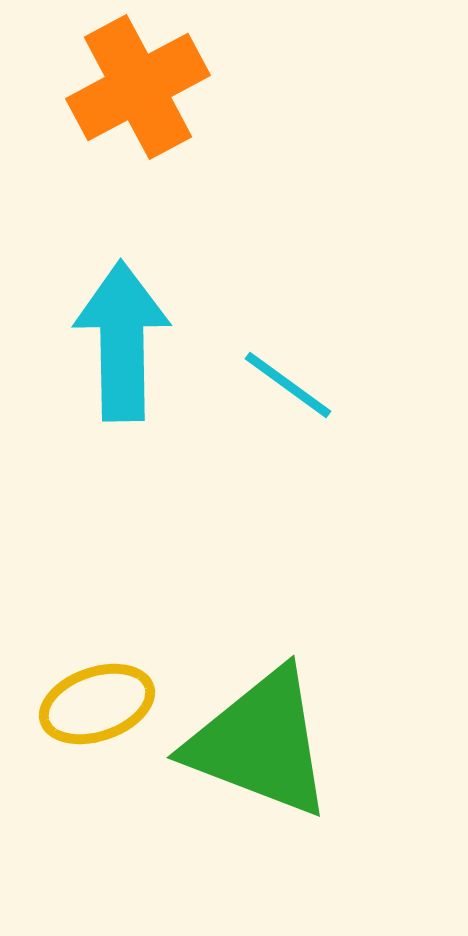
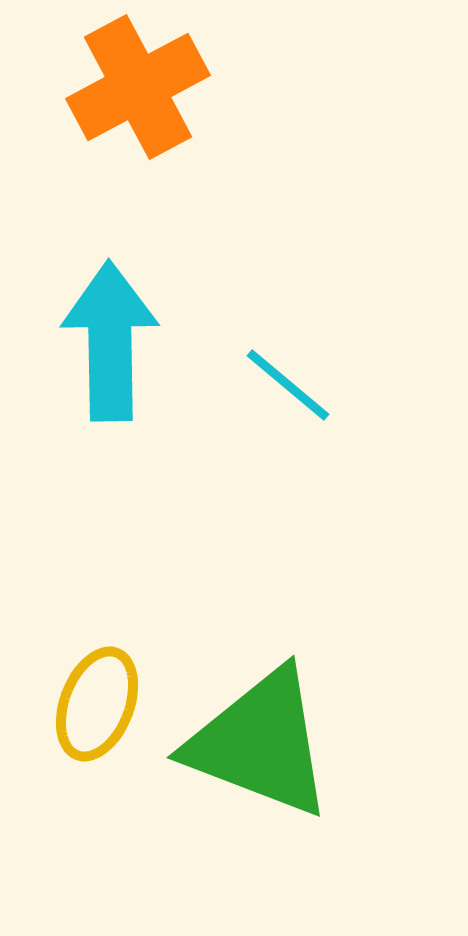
cyan arrow: moved 12 px left
cyan line: rotated 4 degrees clockwise
yellow ellipse: rotated 50 degrees counterclockwise
